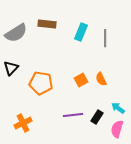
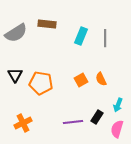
cyan rectangle: moved 4 px down
black triangle: moved 4 px right, 7 px down; rotated 14 degrees counterclockwise
cyan arrow: moved 3 px up; rotated 104 degrees counterclockwise
purple line: moved 7 px down
